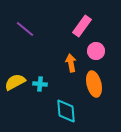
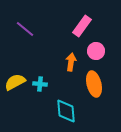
orange arrow: moved 1 px up; rotated 18 degrees clockwise
